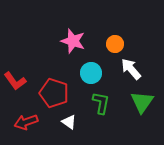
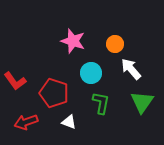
white triangle: rotated 14 degrees counterclockwise
